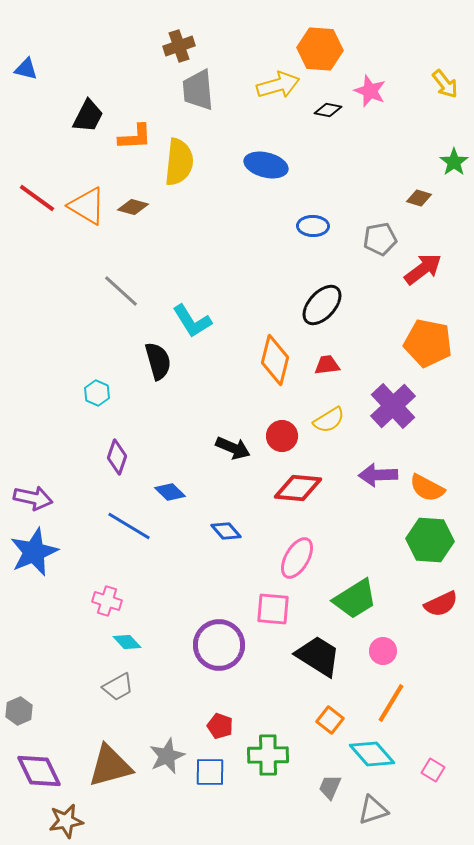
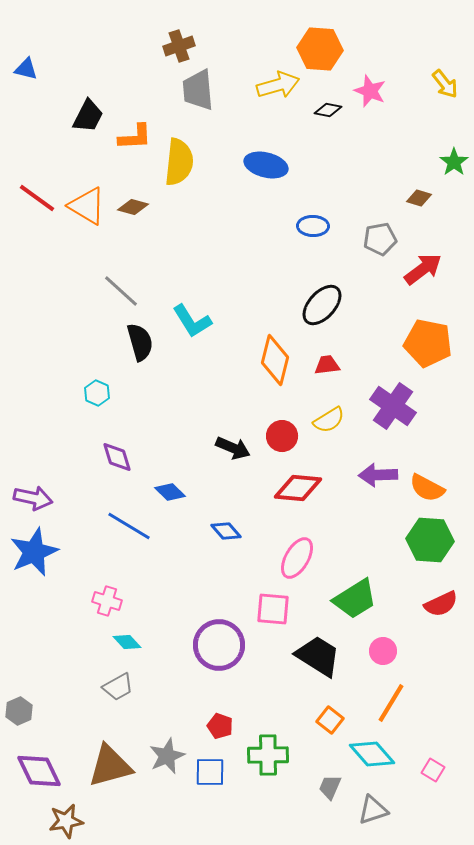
black semicircle at (158, 361): moved 18 px left, 19 px up
purple cross at (393, 406): rotated 12 degrees counterclockwise
purple diamond at (117, 457): rotated 36 degrees counterclockwise
